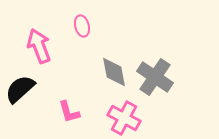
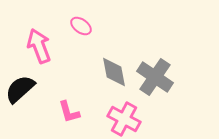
pink ellipse: moved 1 px left; rotated 40 degrees counterclockwise
pink cross: moved 1 px down
